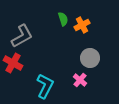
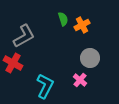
gray L-shape: moved 2 px right
